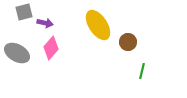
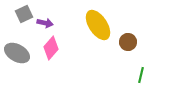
gray square: moved 2 px down; rotated 12 degrees counterclockwise
green line: moved 1 px left, 4 px down
